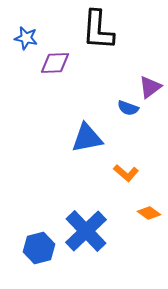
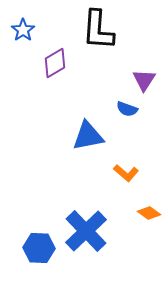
blue star: moved 3 px left, 8 px up; rotated 25 degrees clockwise
purple diamond: rotated 28 degrees counterclockwise
purple triangle: moved 6 px left, 7 px up; rotated 20 degrees counterclockwise
blue semicircle: moved 1 px left, 1 px down
blue triangle: moved 1 px right, 2 px up
blue hexagon: rotated 16 degrees clockwise
